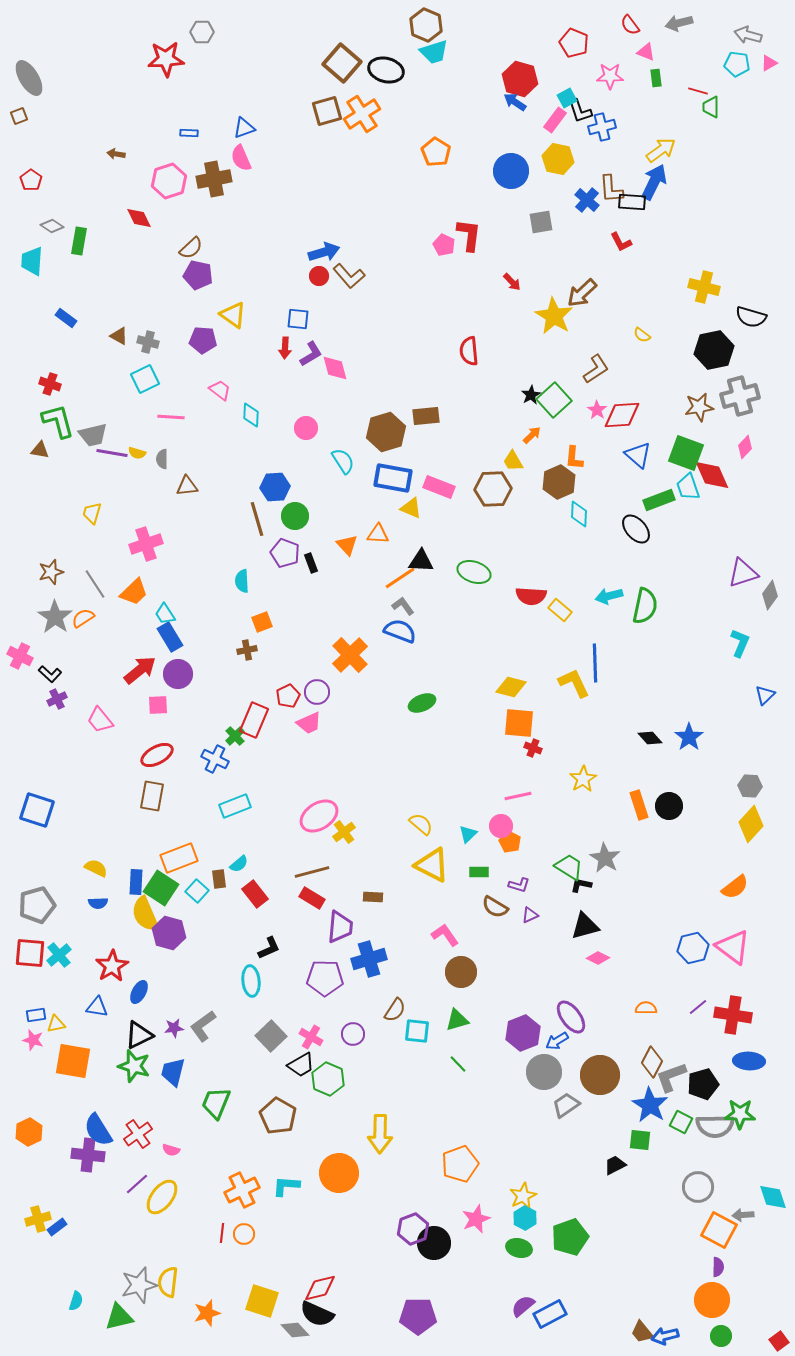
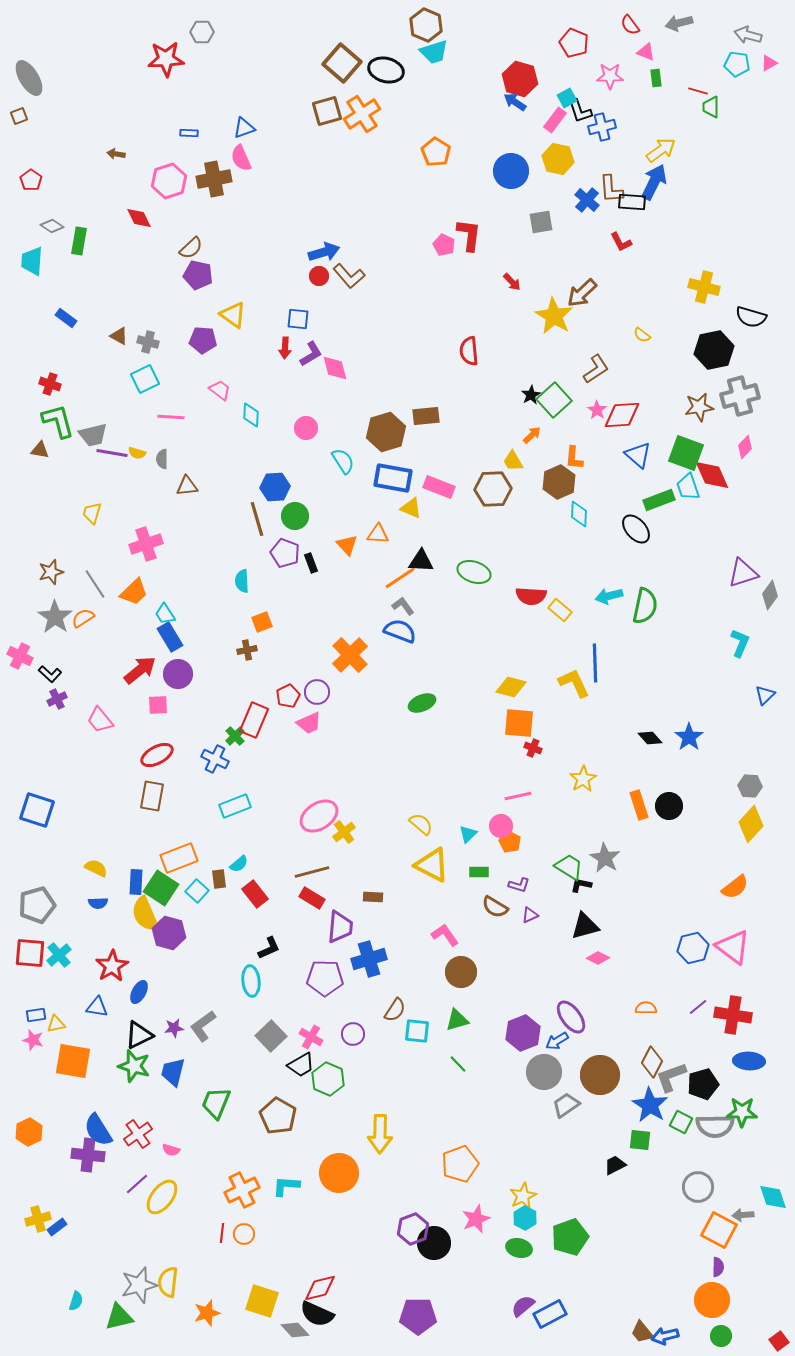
green star at (740, 1114): moved 2 px right, 2 px up
